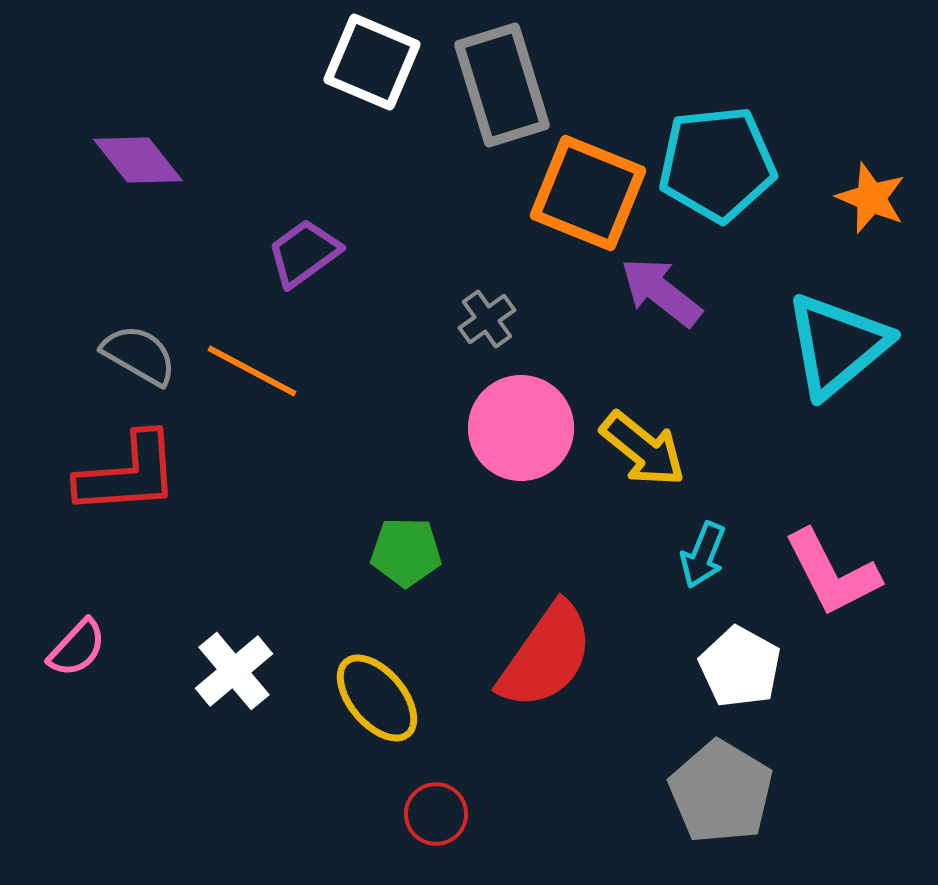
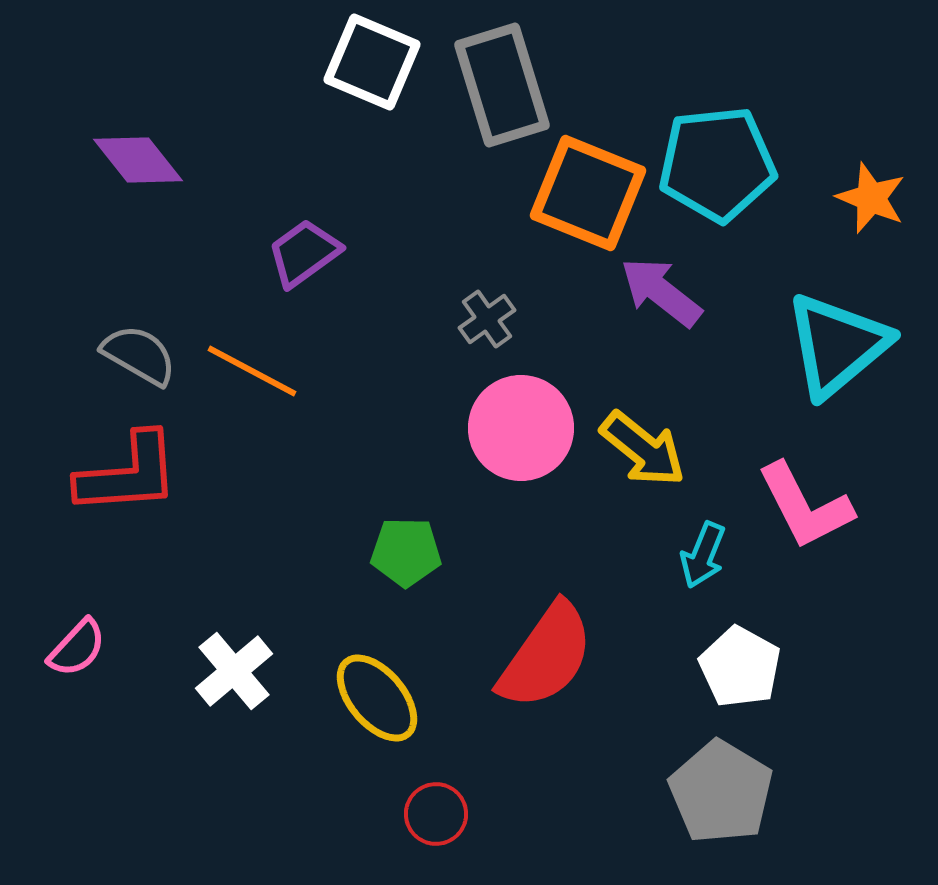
pink L-shape: moved 27 px left, 67 px up
